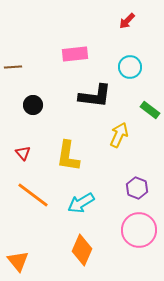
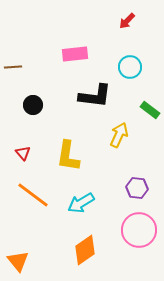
purple hexagon: rotated 15 degrees counterclockwise
orange diamond: moved 3 px right; rotated 32 degrees clockwise
